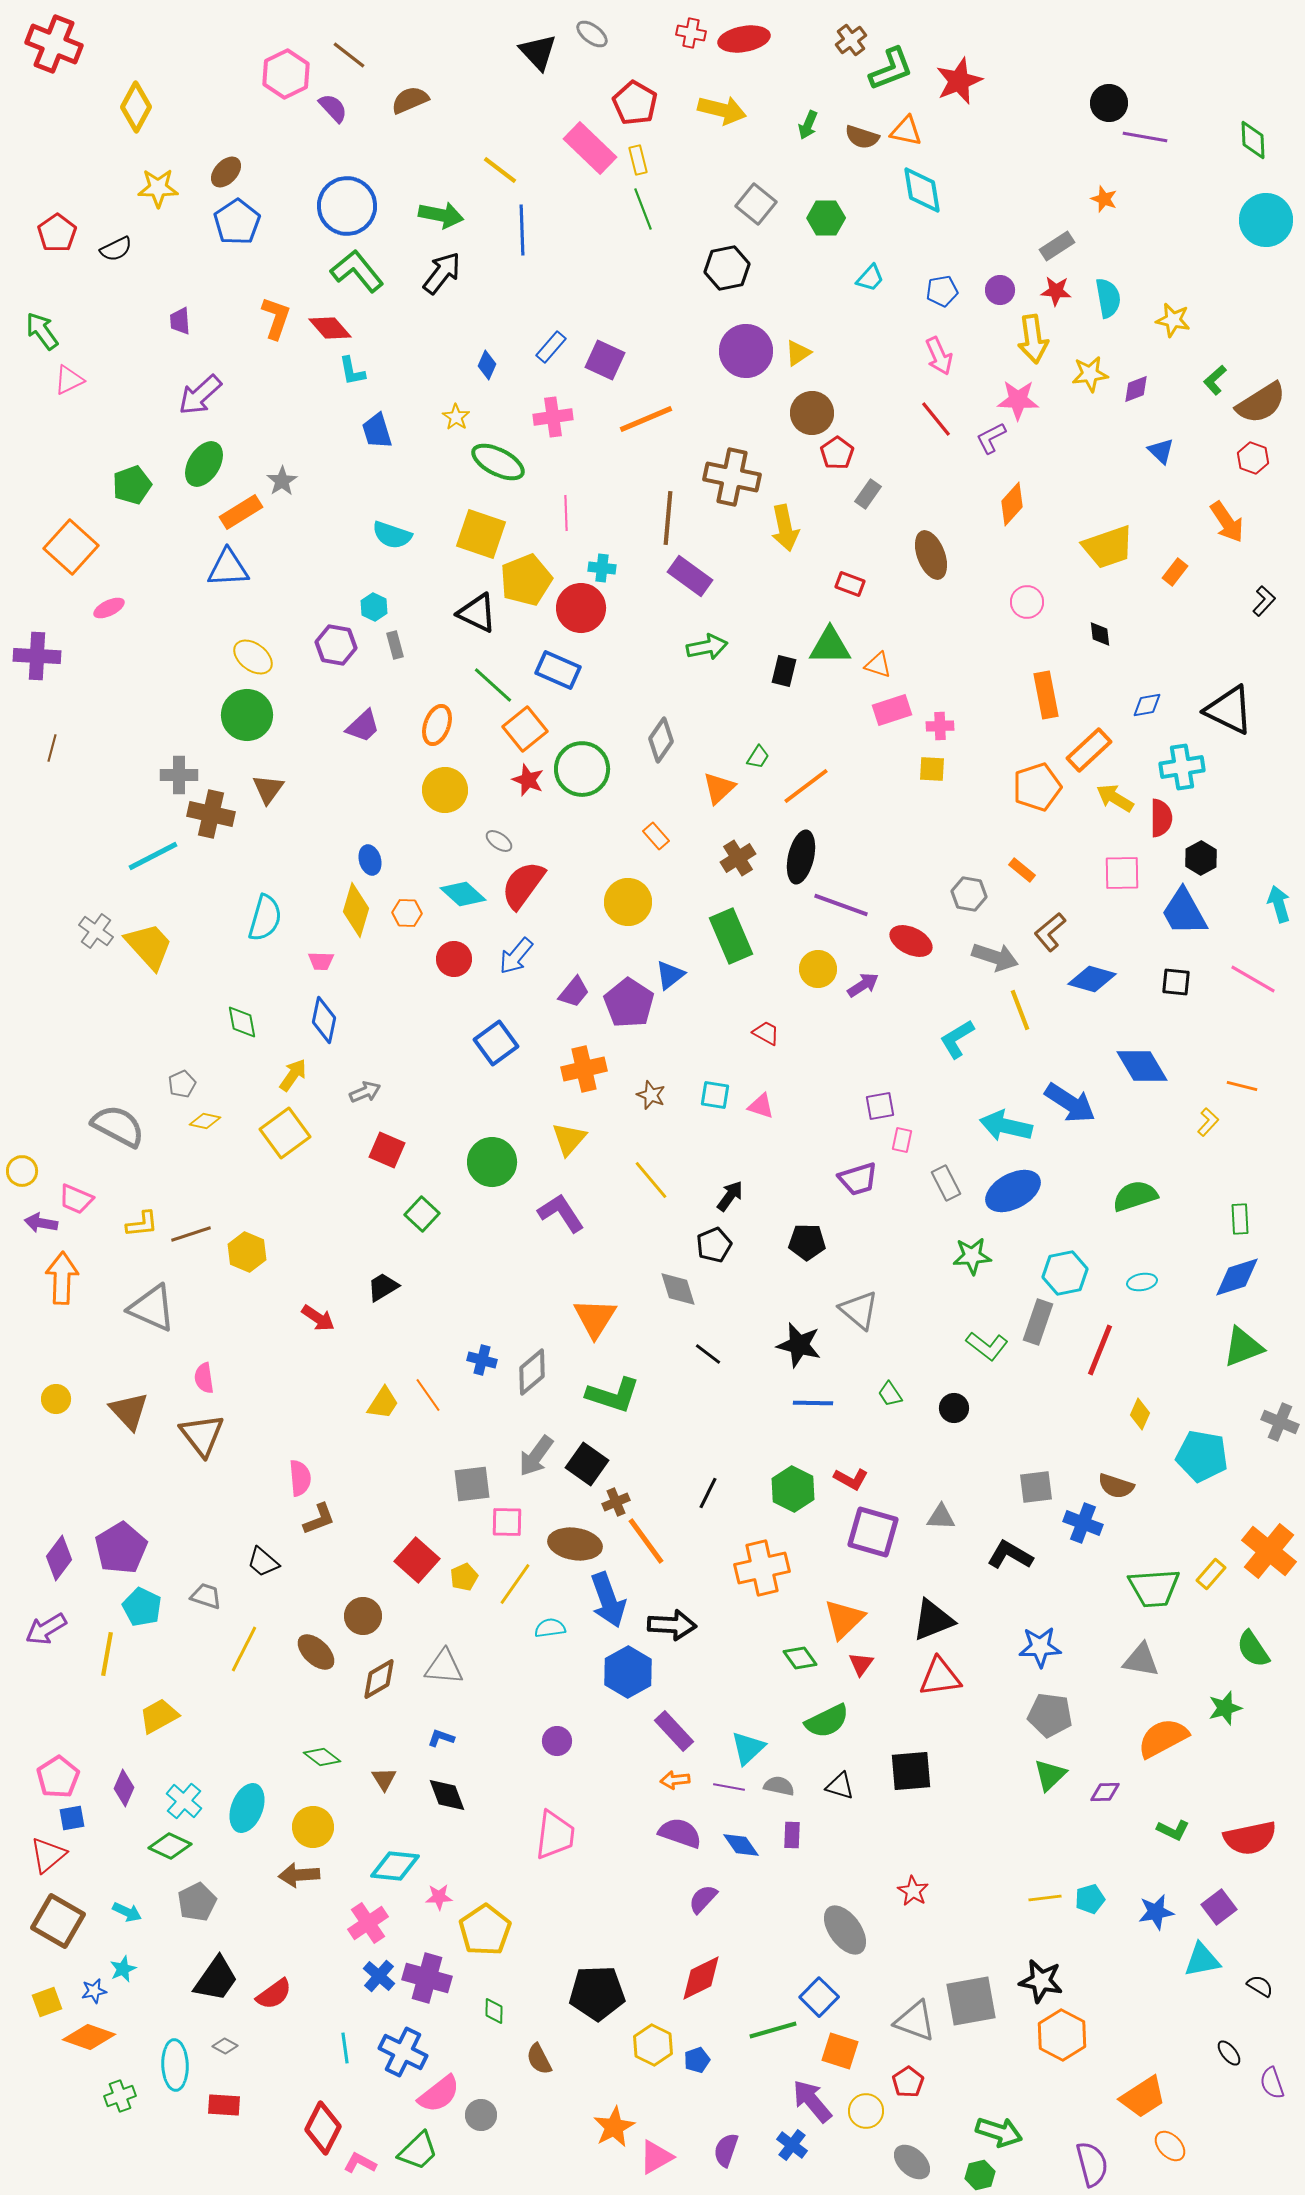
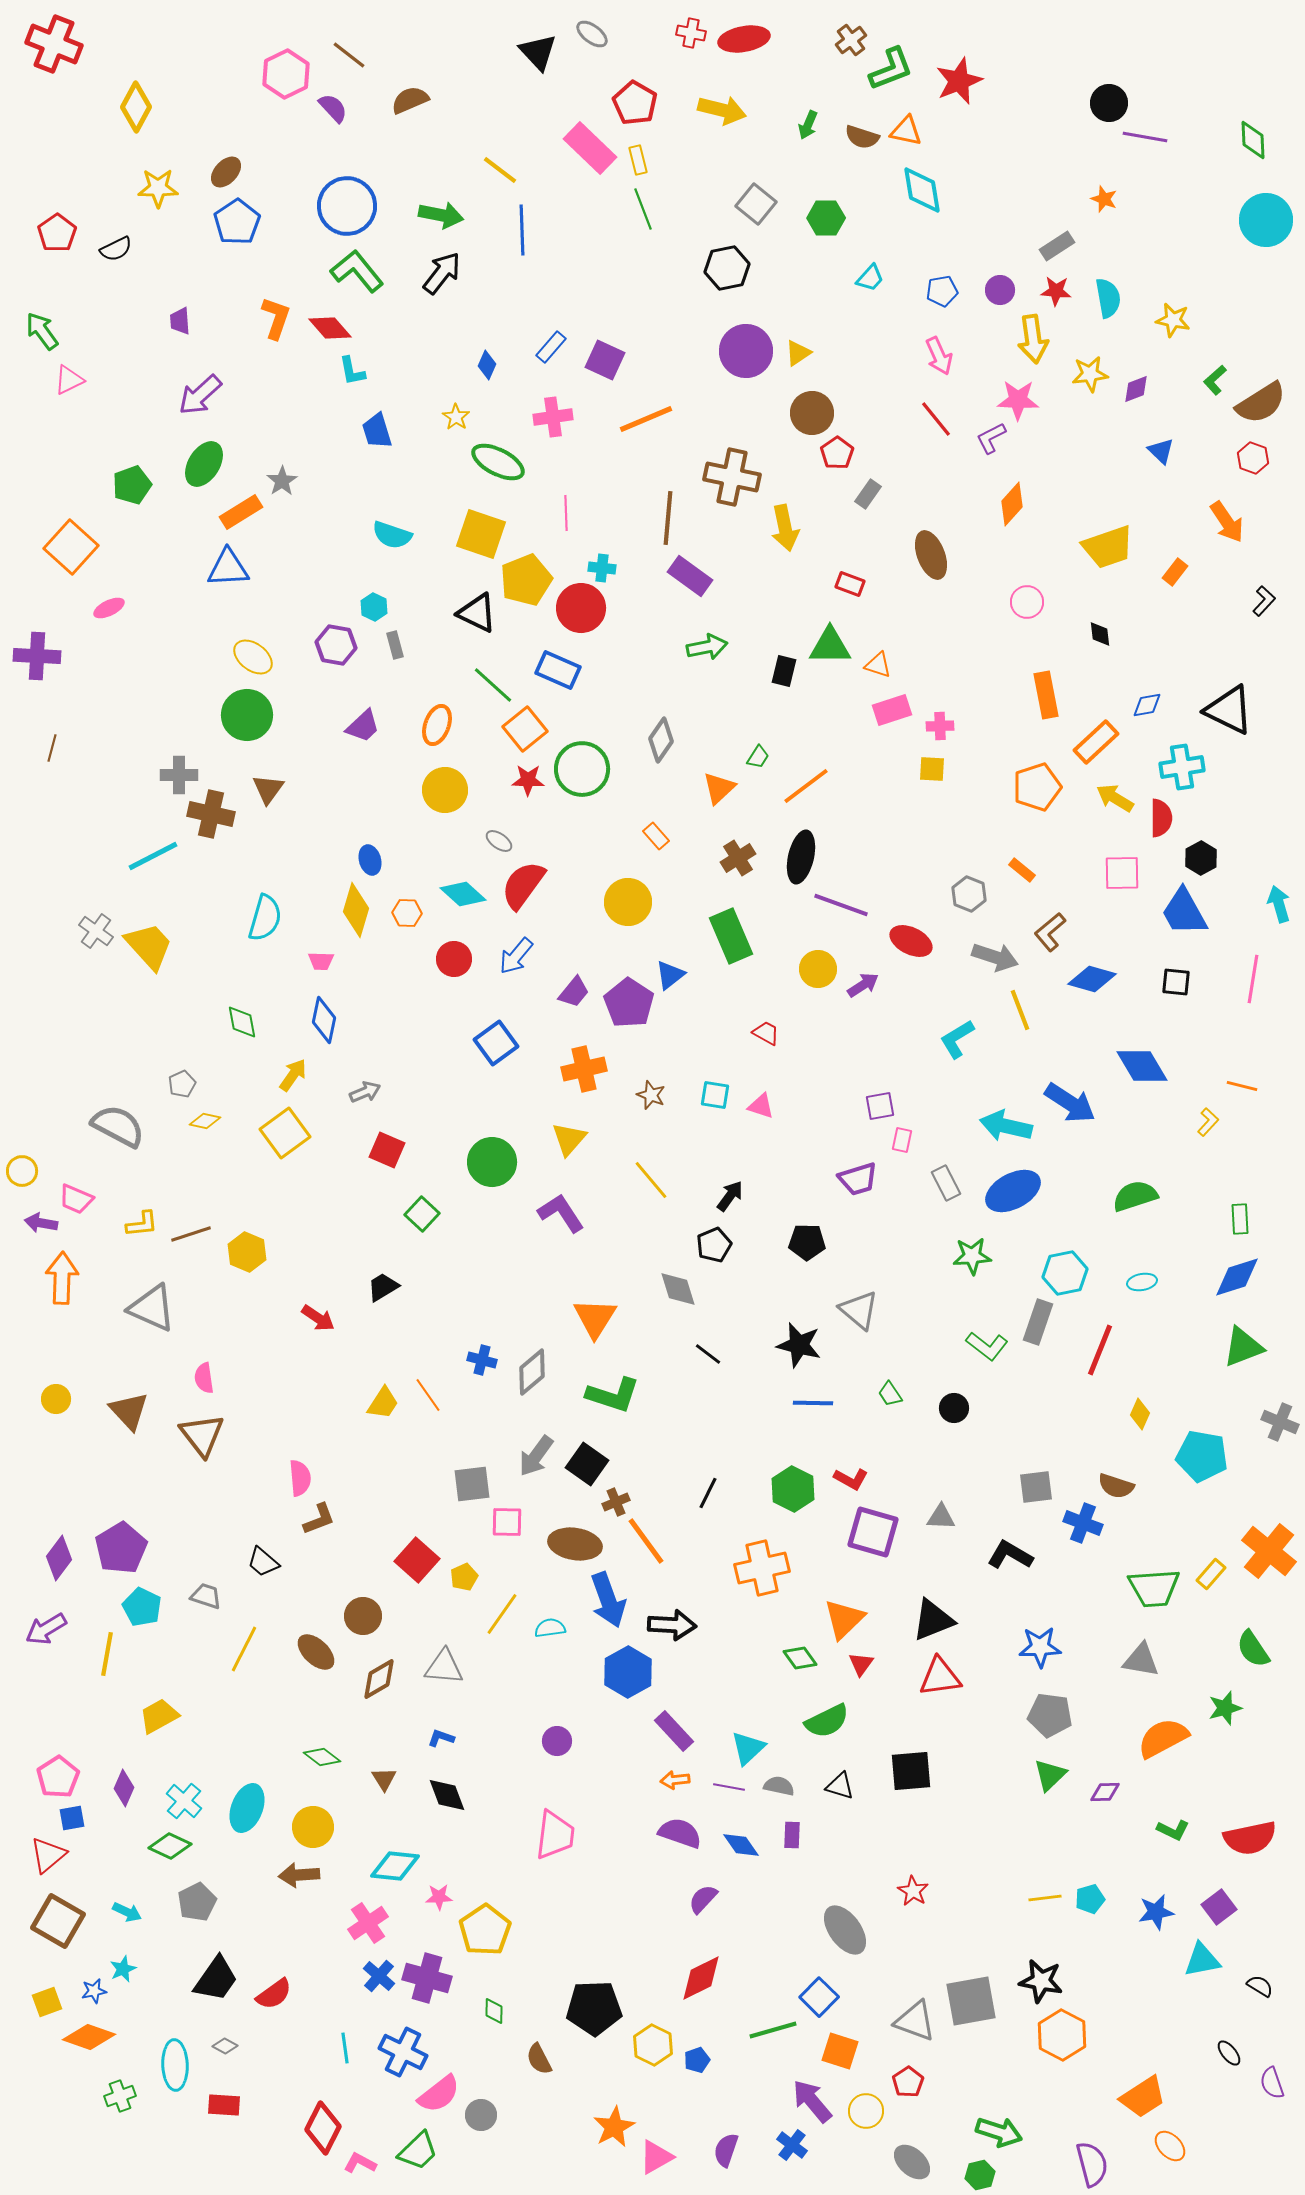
orange rectangle at (1089, 750): moved 7 px right, 8 px up
red star at (528, 780): rotated 20 degrees counterclockwise
gray hexagon at (969, 894): rotated 12 degrees clockwise
pink line at (1253, 979): rotated 69 degrees clockwise
yellow line at (515, 1584): moved 13 px left, 30 px down
black pentagon at (597, 1993): moved 3 px left, 15 px down
